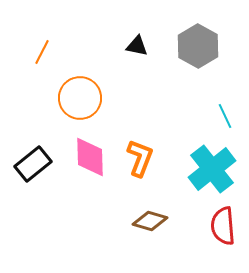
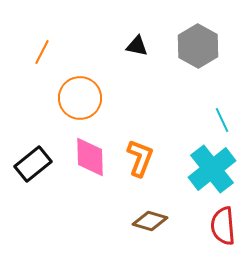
cyan line: moved 3 px left, 4 px down
